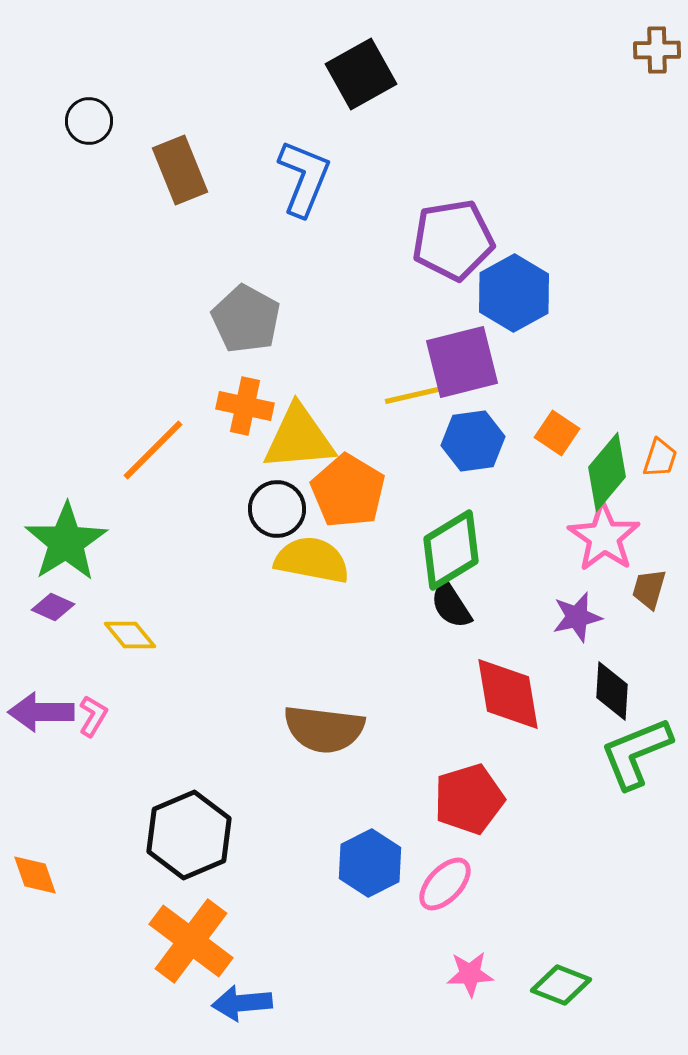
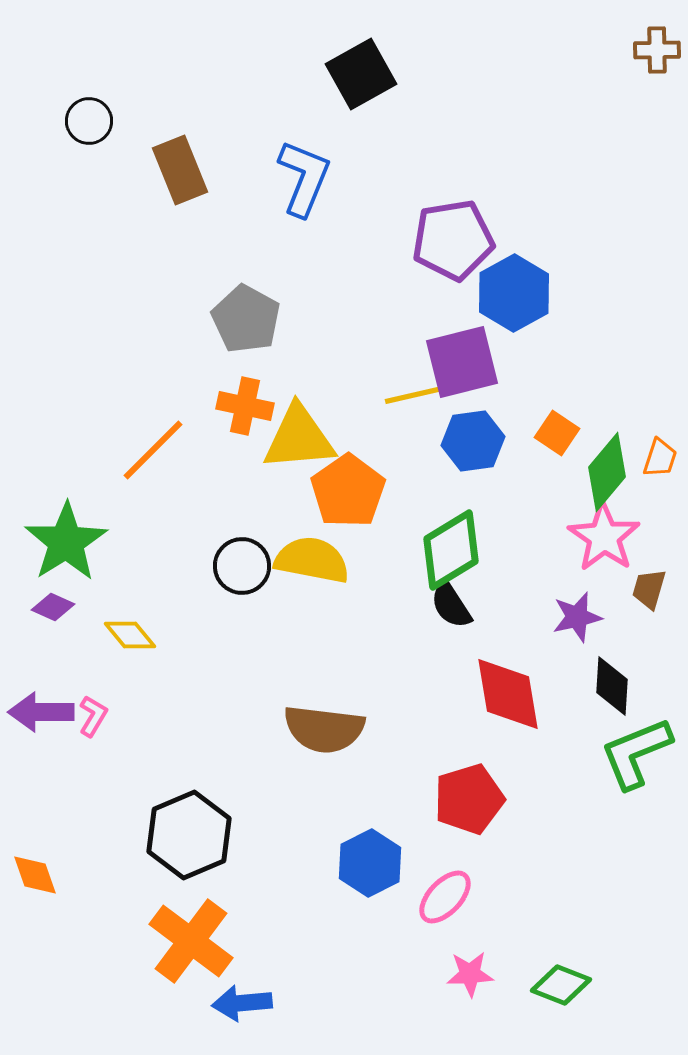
orange pentagon at (348, 491): rotated 6 degrees clockwise
black circle at (277, 509): moved 35 px left, 57 px down
black diamond at (612, 691): moved 5 px up
pink ellipse at (445, 884): moved 13 px down
